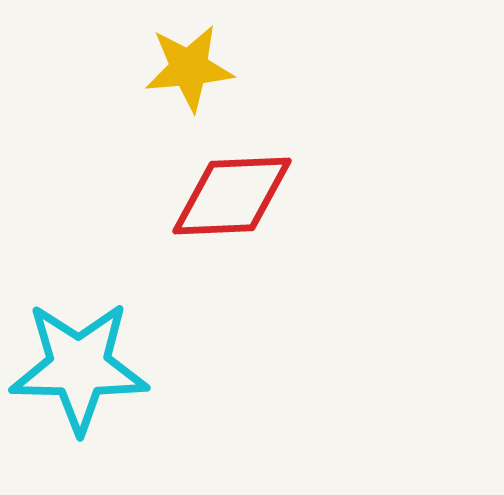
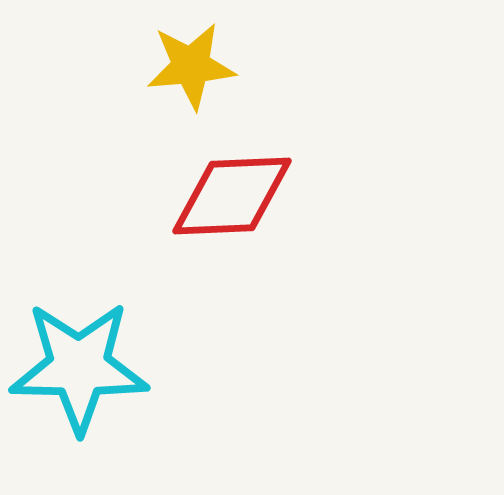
yellow star: moved 2 px right, 2 px up
